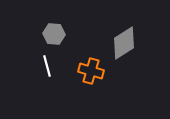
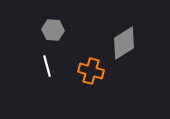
gray hexagon: moved 1 px left, 4 px up
